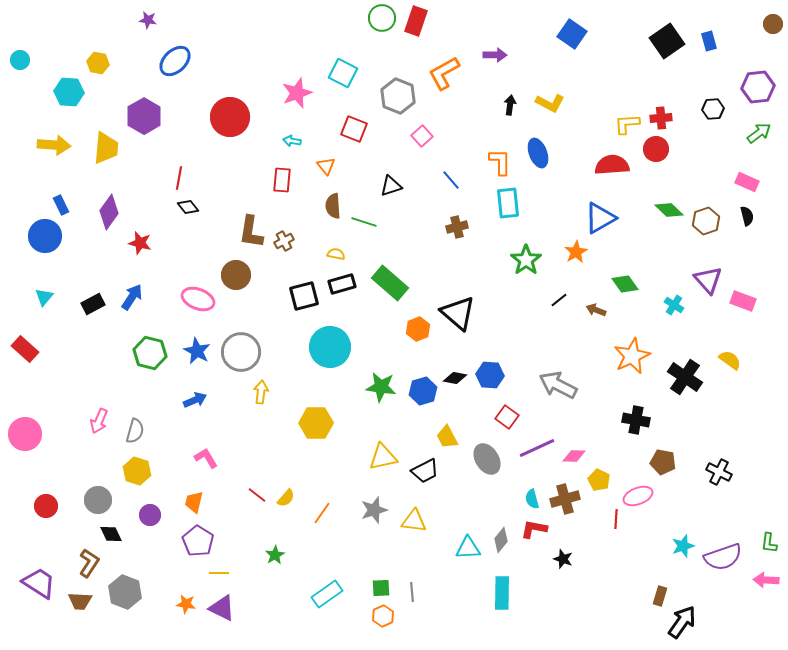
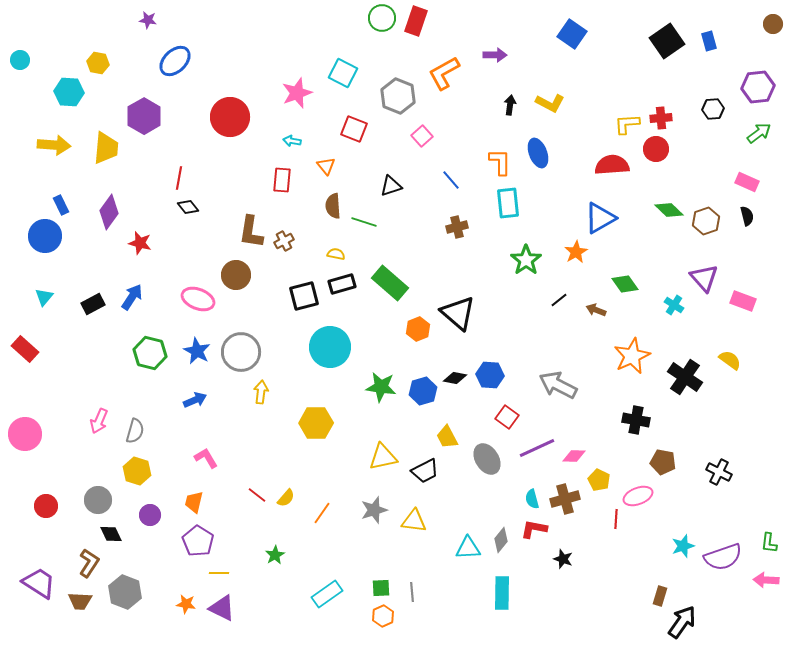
purple triangle at (708, 280): moved 4 px left, 2 px up
